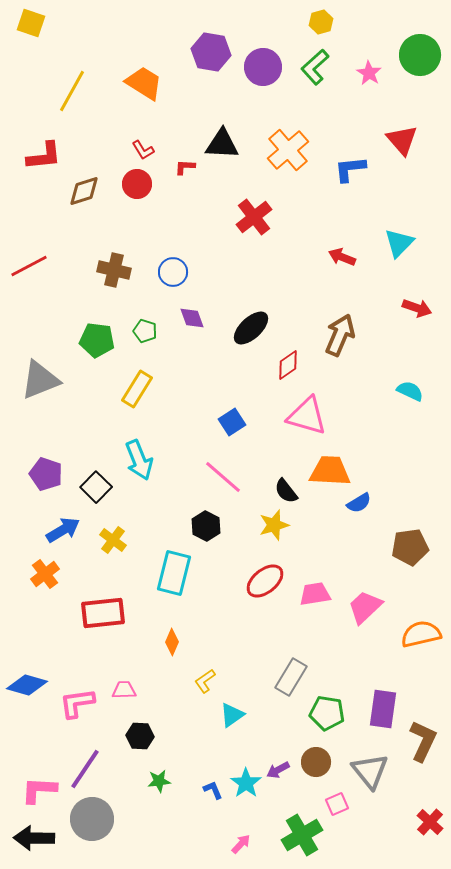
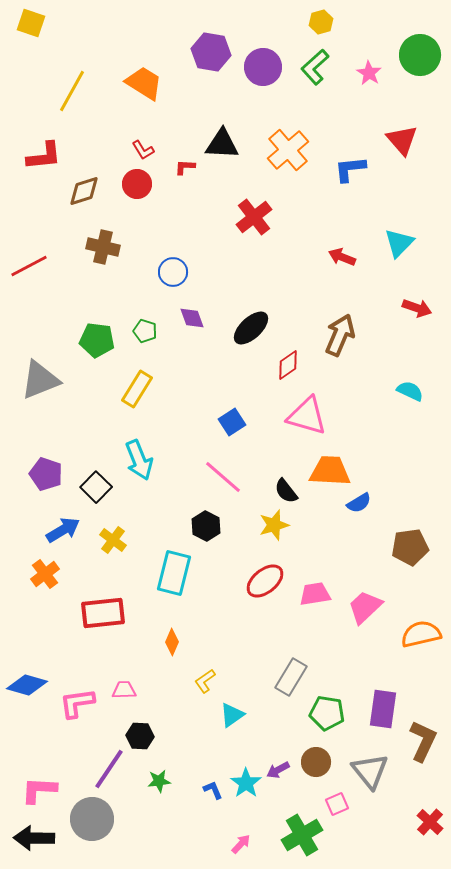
brown cross at (114, 270): moved 11 px left, 23 px up
purple line at (85, 769): moved 24 px right
